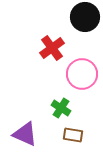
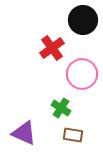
black circle: moved 2 px left, 3 px down
purple triangle: moved 1 px left, 1 px up
